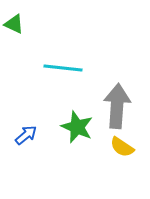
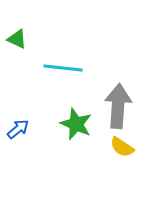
green triangle: moved 3 px right, 15 px down
gray arrow: moved 1 px right
green star: moved 1 px left, 3 px up
blue arrow: moved 8 px left, 6 px up
